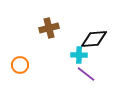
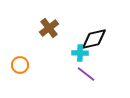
brown cross: rotated 24 degrees counterclockwise
black diamond: rotated 8 degrees counterclockwise
cyan cross: moved 1 px right, 2 px up
